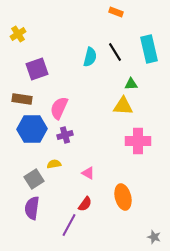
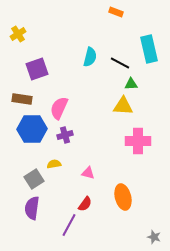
black line: moved 5 px right, 11 px down; rotated 30 degrees counterclockwise
pink triangle: rotated 16 degrees counterclockwise
